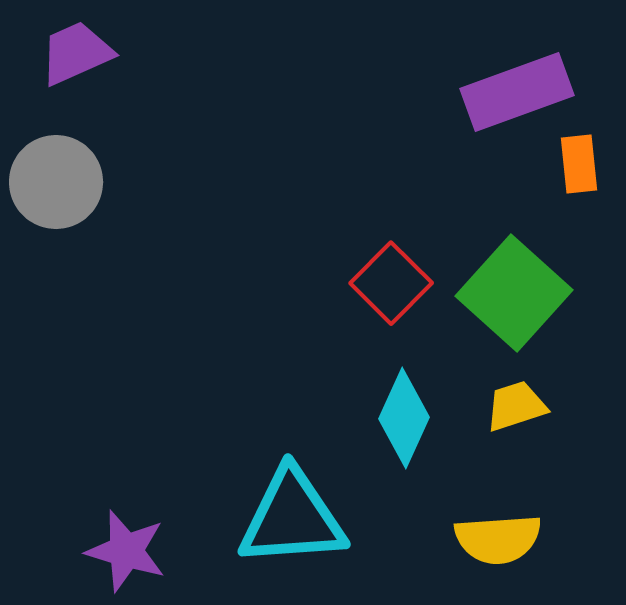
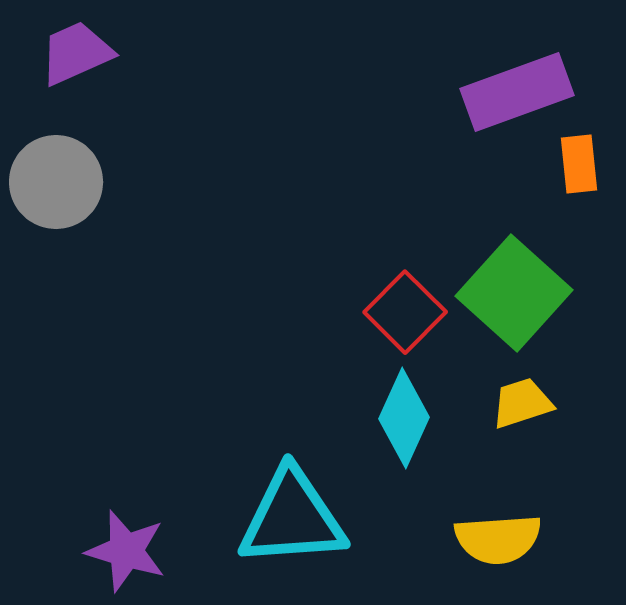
red square: moved 14 px right, 29 px down
yellow trapezoid: moved 6 px right, 3 px up
